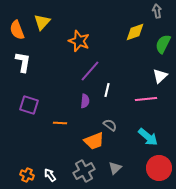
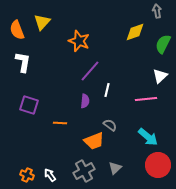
red circle: moved 1 px left, 3 px up
